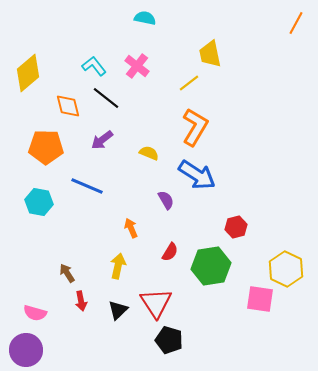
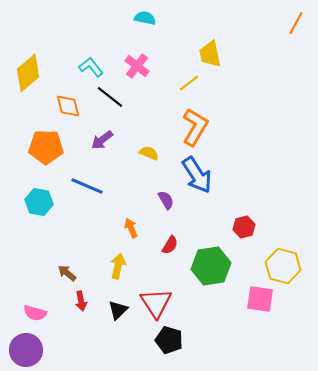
cyan L-shape: moved 3 px left, 1 px down
black line: moved 4 px right, 1 px up
blue arrow: rotated 24 degrees clockwise
red hexagon: moved 8 px right
red semicircle: moved 7 px up
yellow hexagon: moved 3 px left, 3 px up; rotated 12 degrees counterclockwise
brown arrow: rotated 18 degrees counterclockwise
